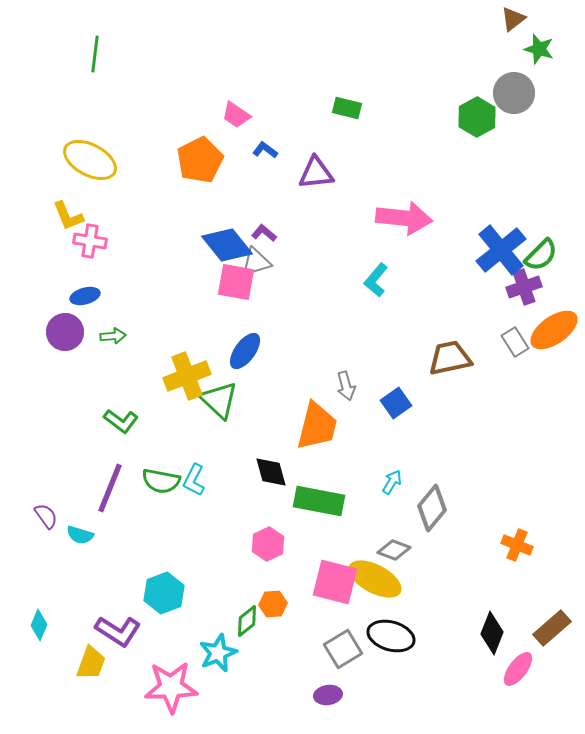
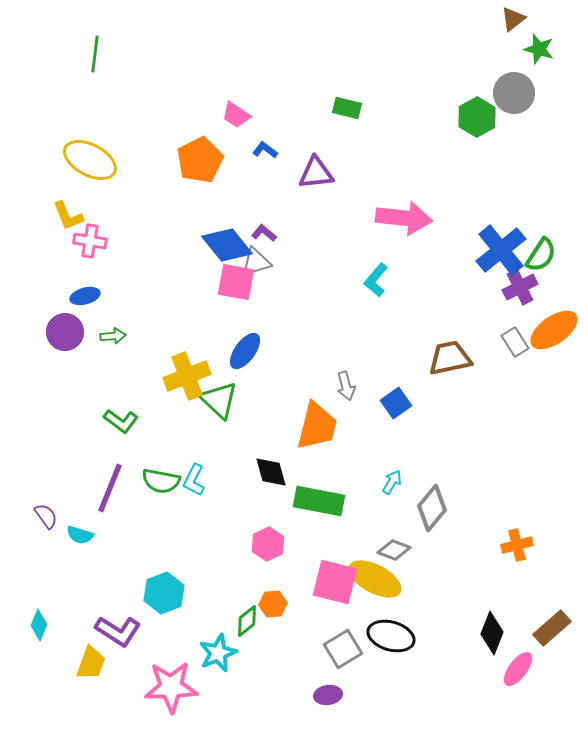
green semicircle at (541, 255): rotated 12 degrees counterclockwise
purple cross at (524, 287): moved 4 px left; rotated 8 degrees counterclockwise
orange cross at (517, 545): rotated 36 degrees counterclockwise
